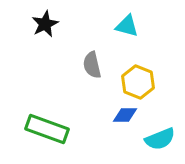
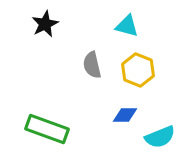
yellow hexagon: moved 12 px up
cyan semicircle: moved 2 px up
